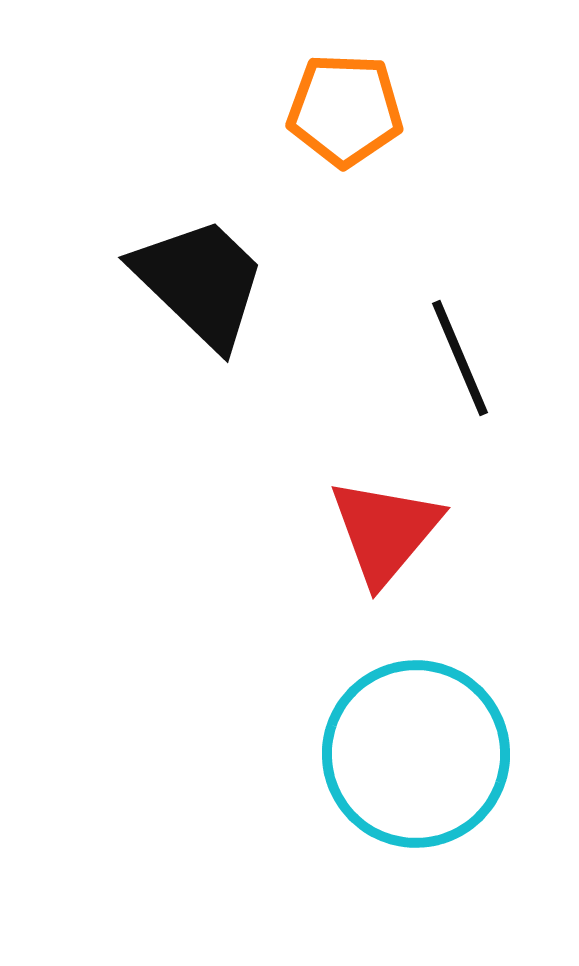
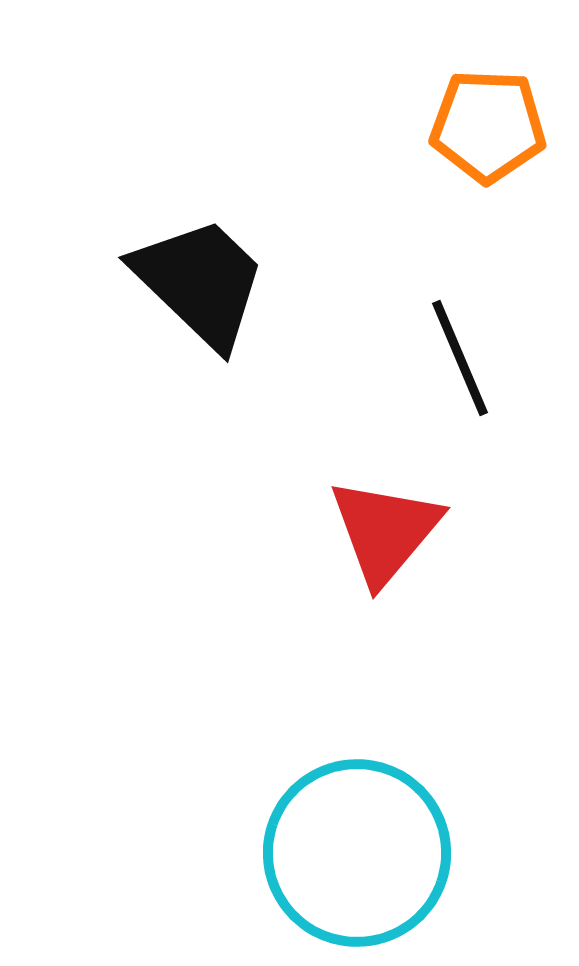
orange pentagon: moved 143 px right, 16 px down
cyan circle: moved 59 px left, 99 px down
